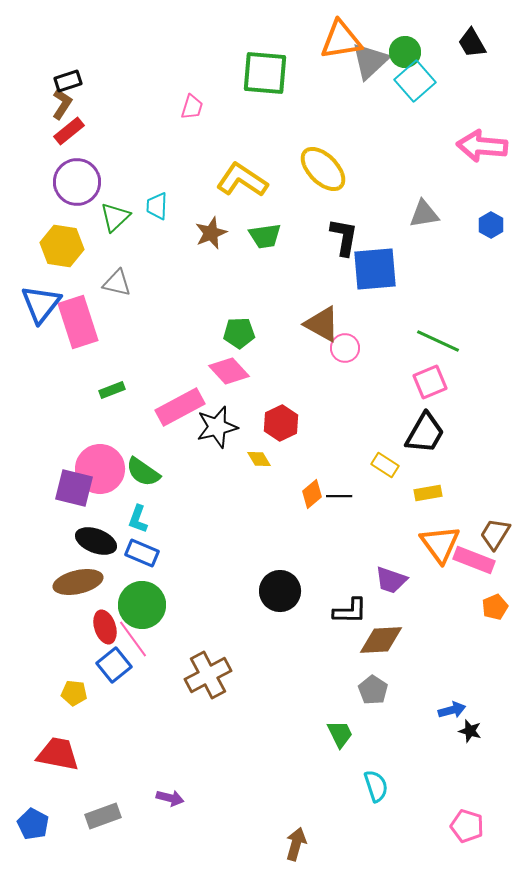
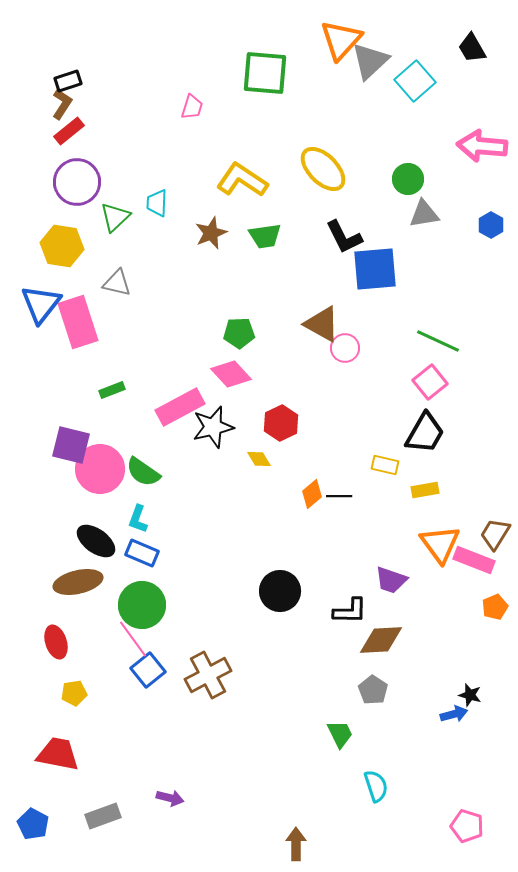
orange triangle at (341, 40): rotated 39 degrees counterclockwise
black trapezoid at (472, 43): moved 5 px down
green circle at (405, 52): moved 3 px right, 127 px down
cyan trapezoid at (157, 206): moved 3 px up
black L-shape at (344, 237): rotated 144 degrees clockwise
pink diamond at (229, 371): moved 2 px right, 3 px down
pink square at (430, 382): rotated 16 degrees counterclockwise
black star at (217, 427): moved 4 px left
yellow rectangle at (385, 465): rotated 20 degrees counterclockwise
purple square at (74, 488): moved 3 px left, 43 px up
yellow rectangle at (428, 493): moved 3 px left, 3 px up
black ellipse at (96, 541): rotated 15 degrees clockwise
red ellipse at (105, 627): moved 49 px left, 15 px down
blue square at (114, 665): moved 34 px right, 5 px down
yellow pentagon at (74, 693): rotated 15 degrees counterclockwise
blue arrow at (452, 710): moved 2 px right, 4 px down
black star at (470, 731): moved 36 px up
brown arrow at (296, 844): rotated 16 degrees counterclockwise
